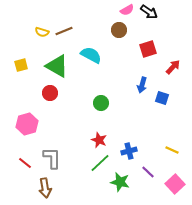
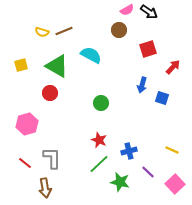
green line: moved 1 px left, 1 px down
